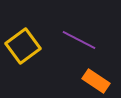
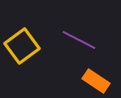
yellow square: moved 1 px left
